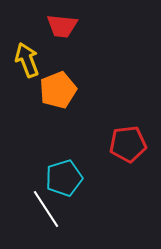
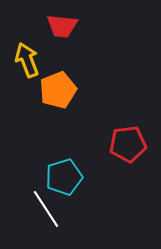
cyan pentagon: moved 1 px up
